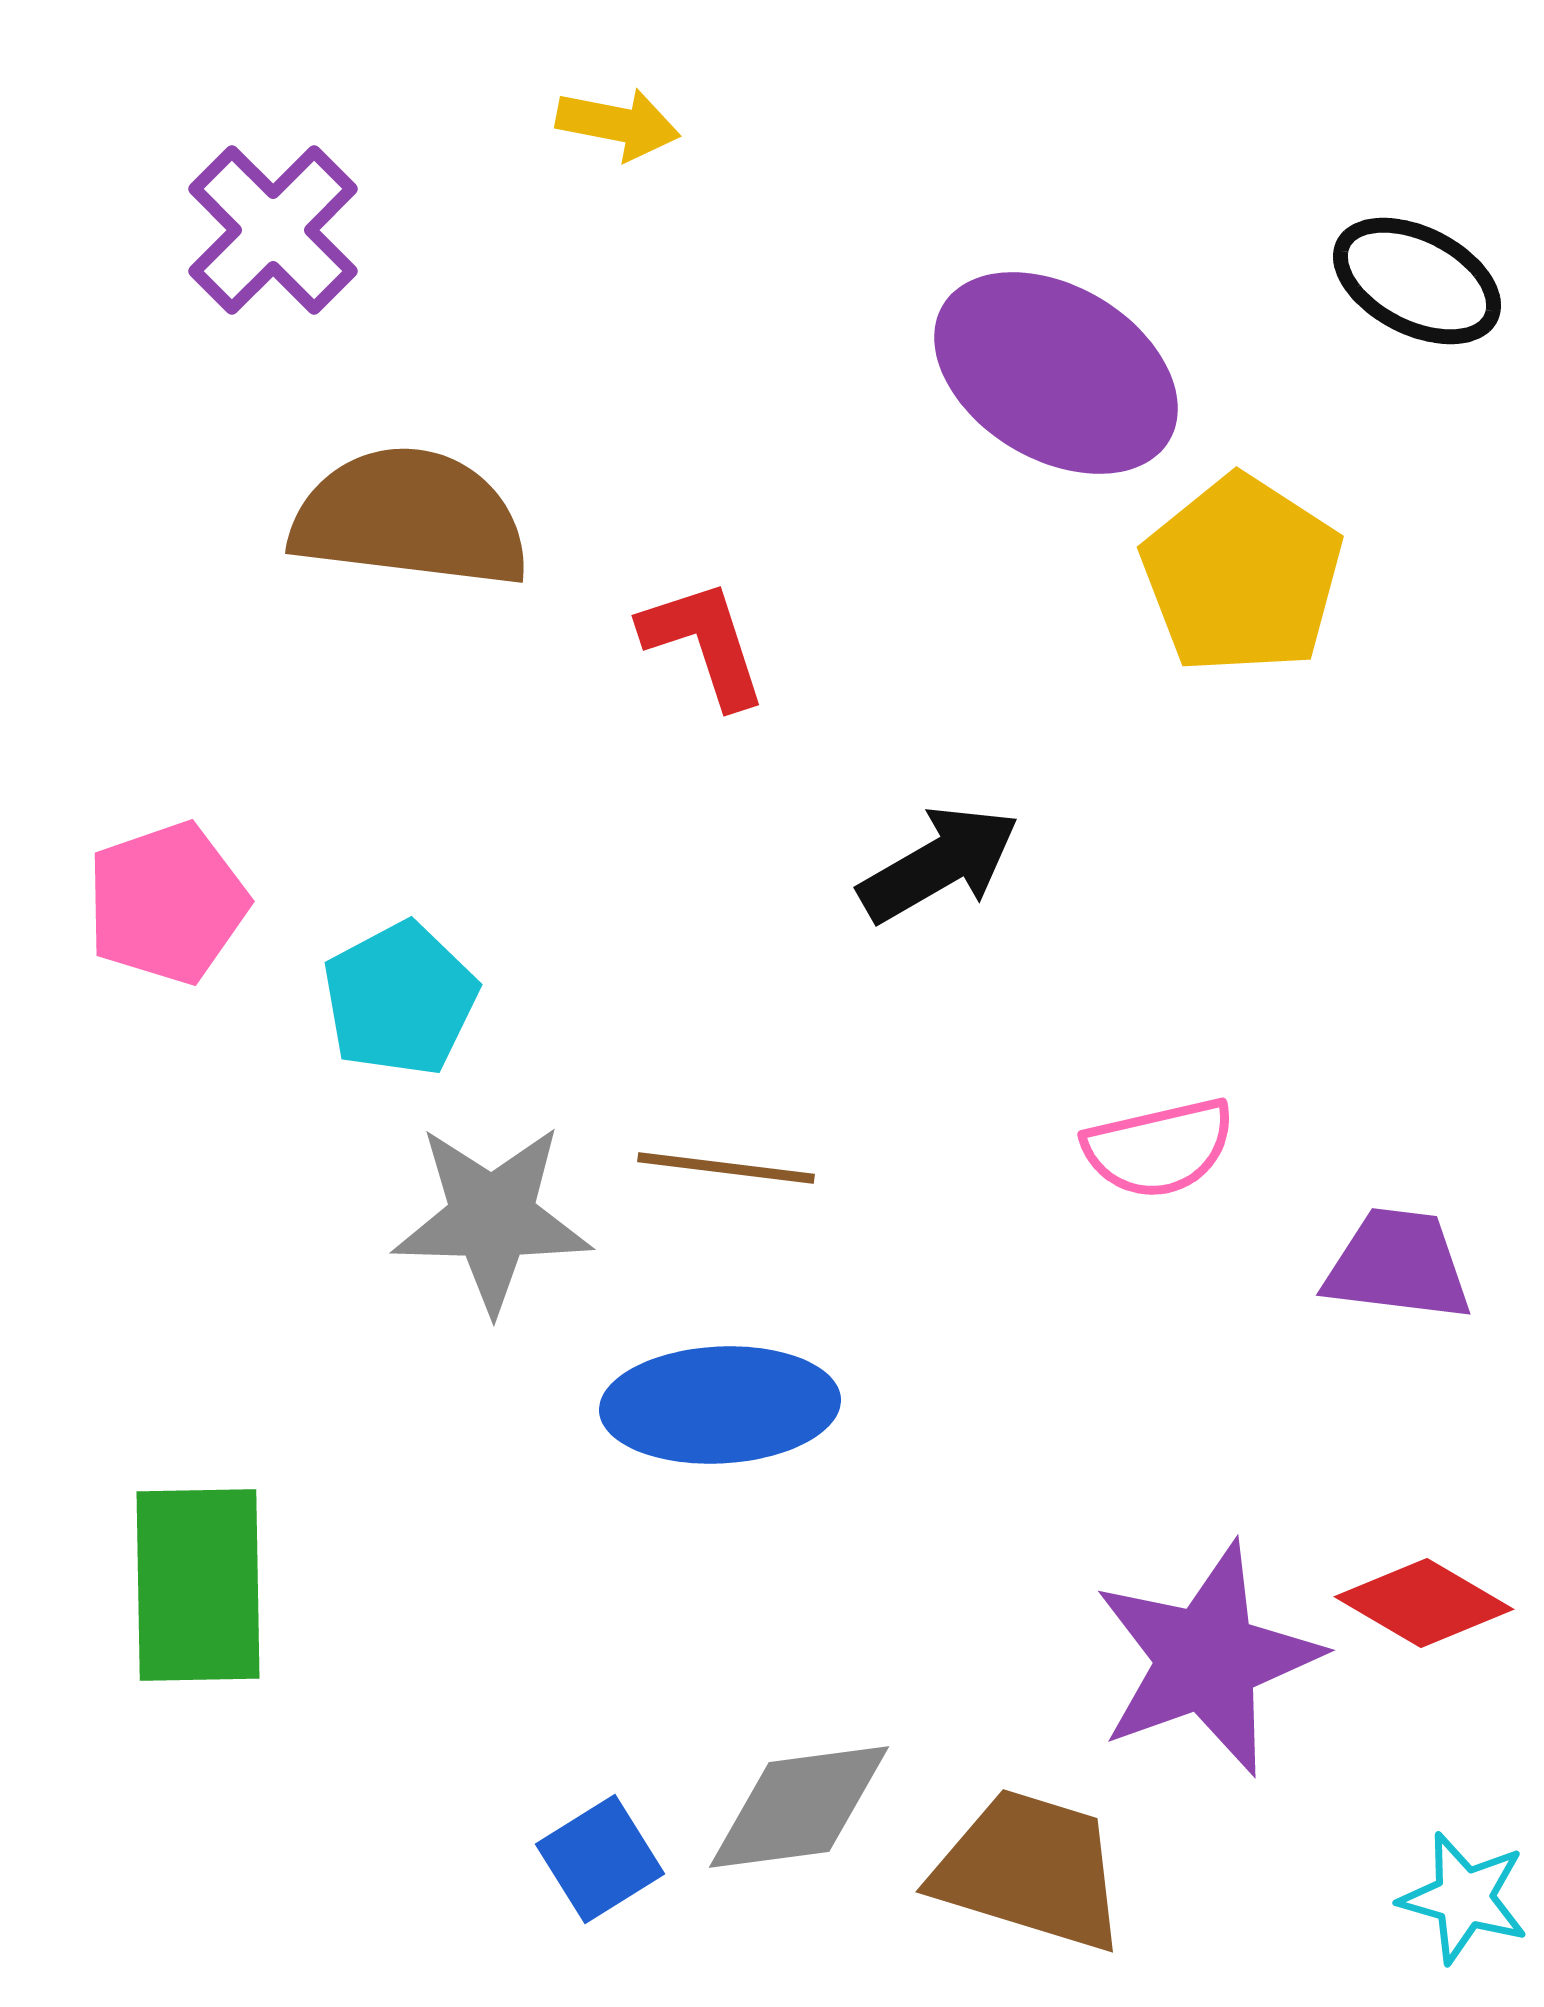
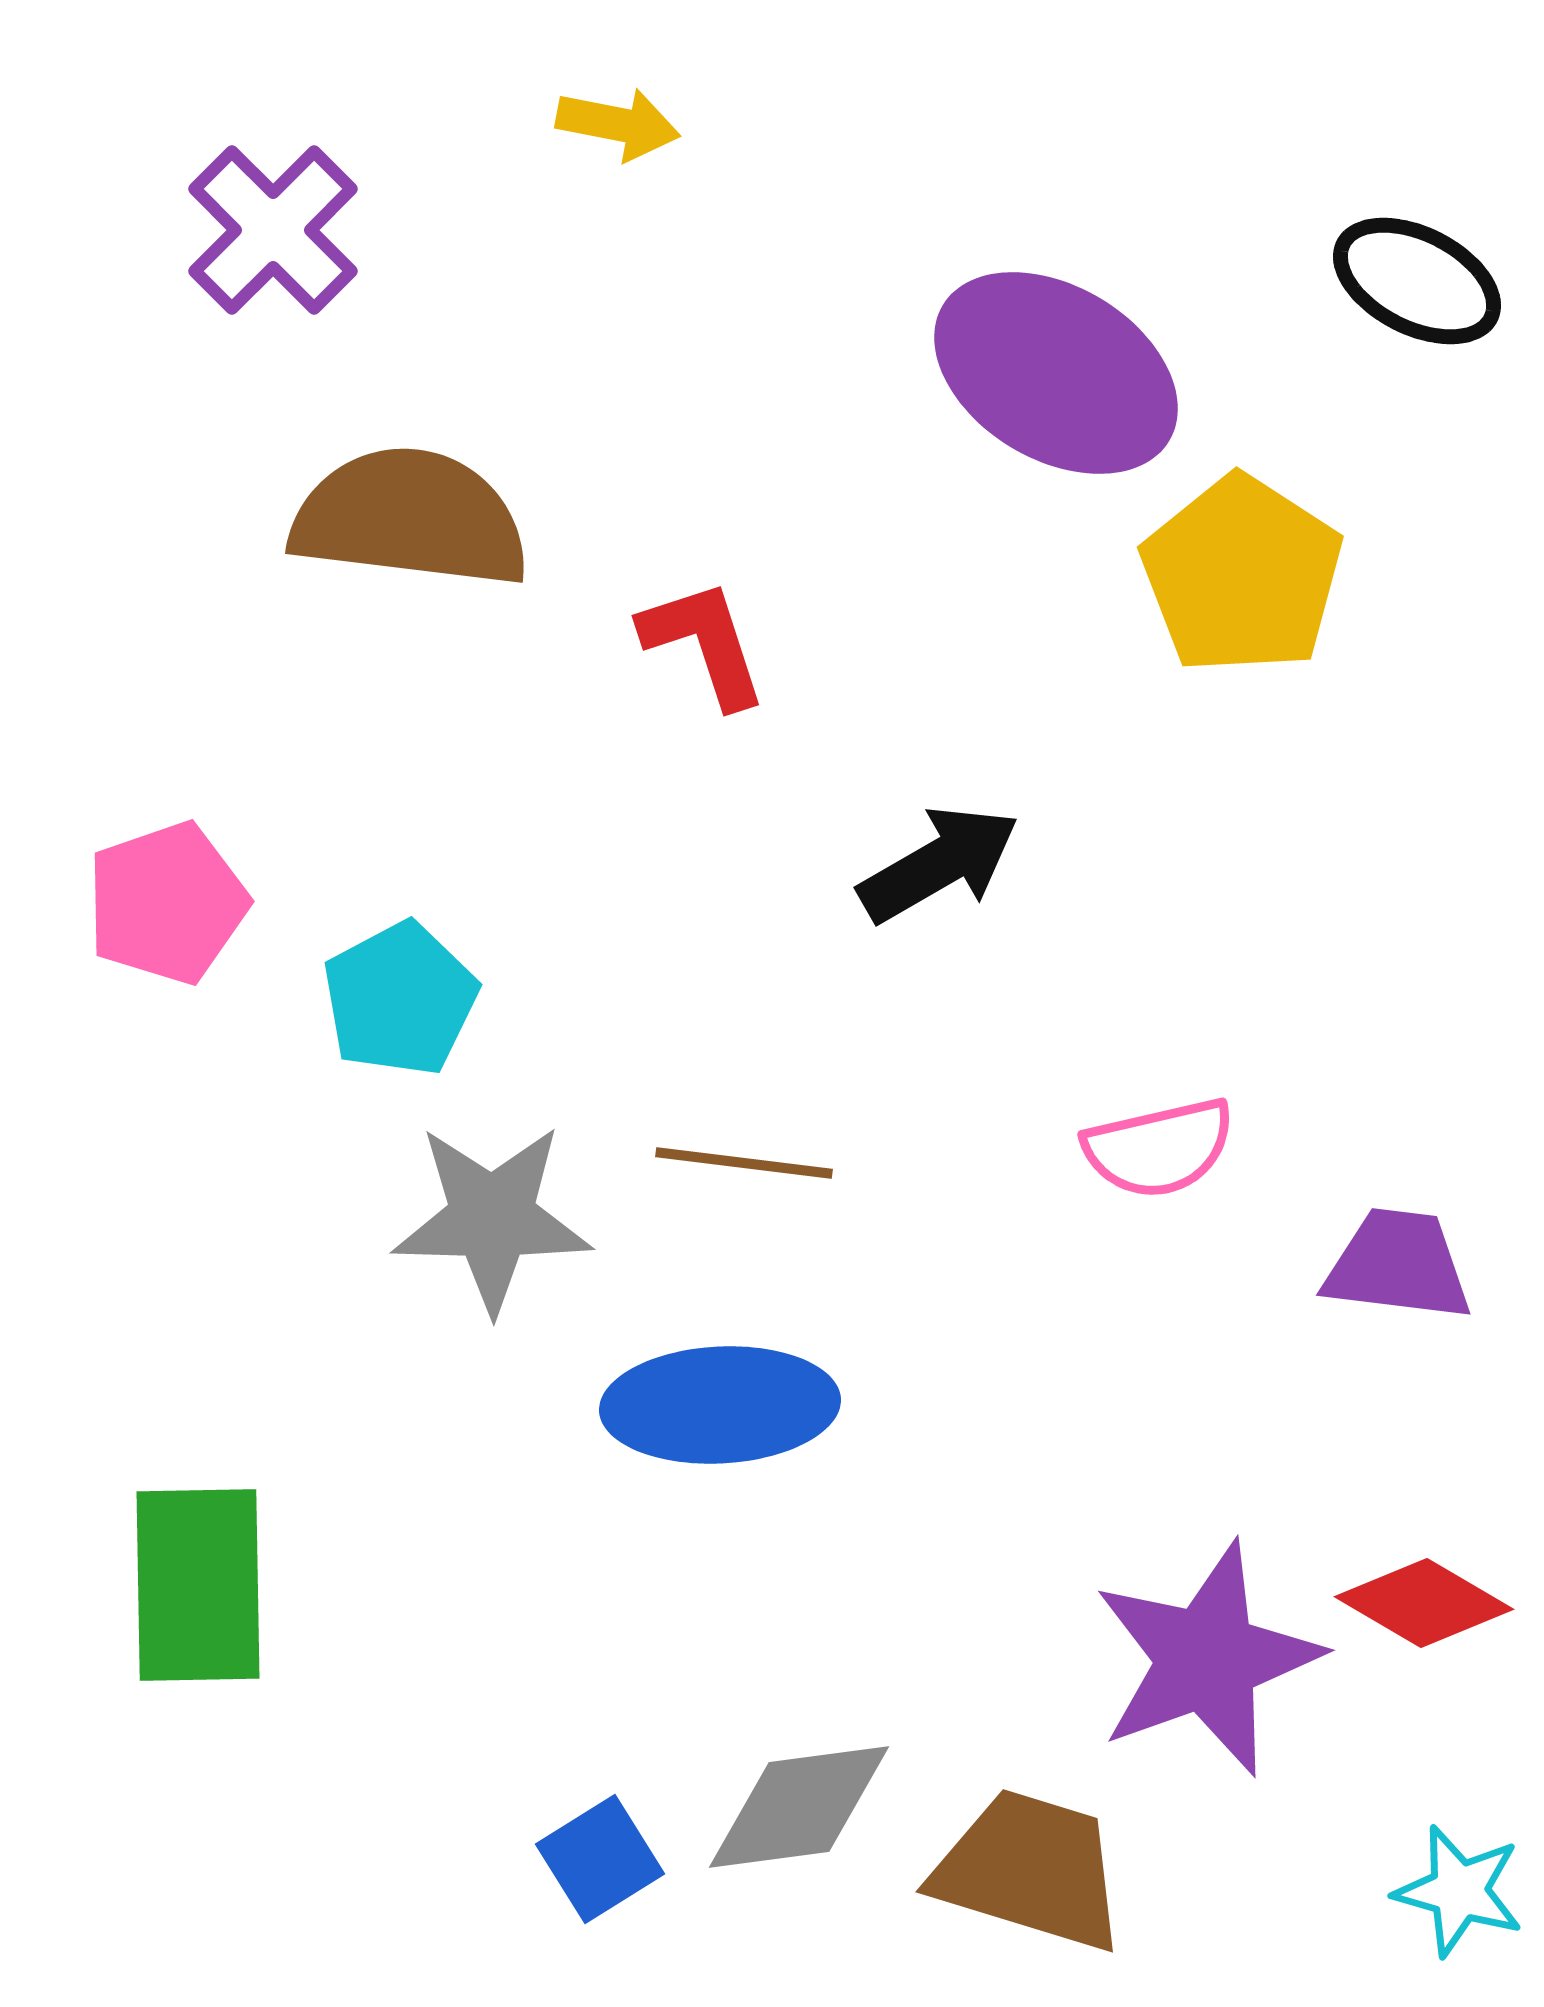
brown line: moved 18 px right, 5 px up
cyan star: moved 5 px left, 7 px up
